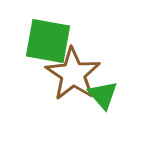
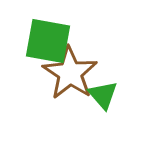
brown star: moved 3 px left, 1 px up
